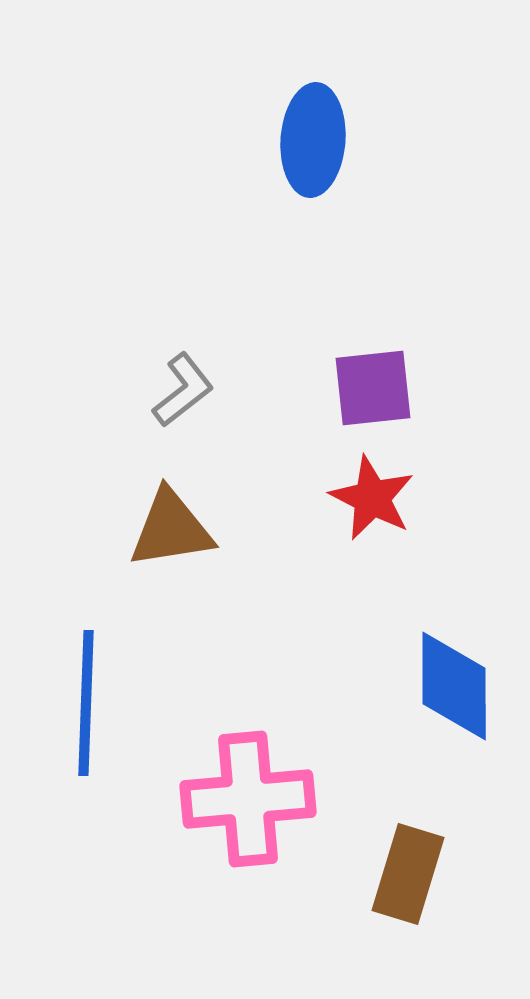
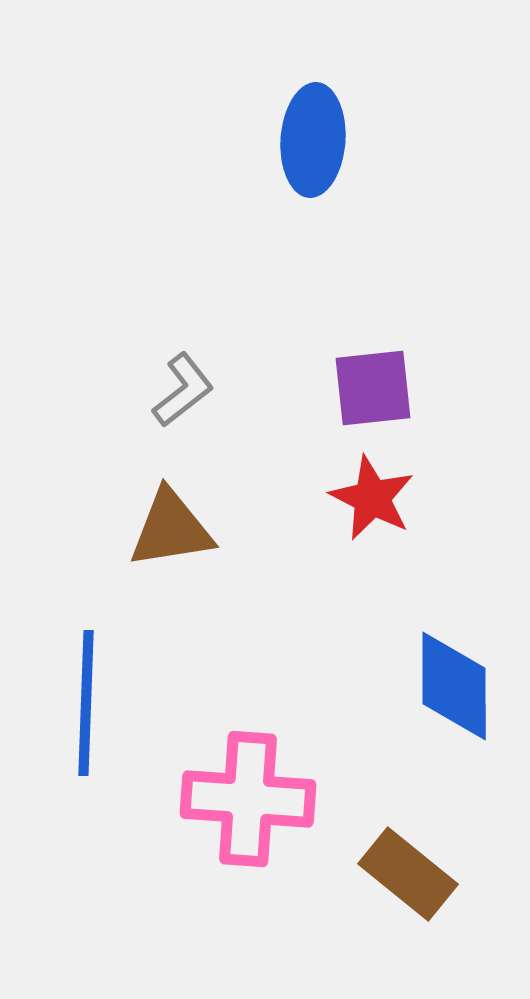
pink cross: rotated 9 degrees clockwise
brown rectangle: rotated 68 degrees counterclockwise
